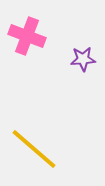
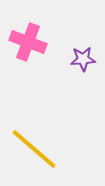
pink cross: moved 1 px right, 6 px down
